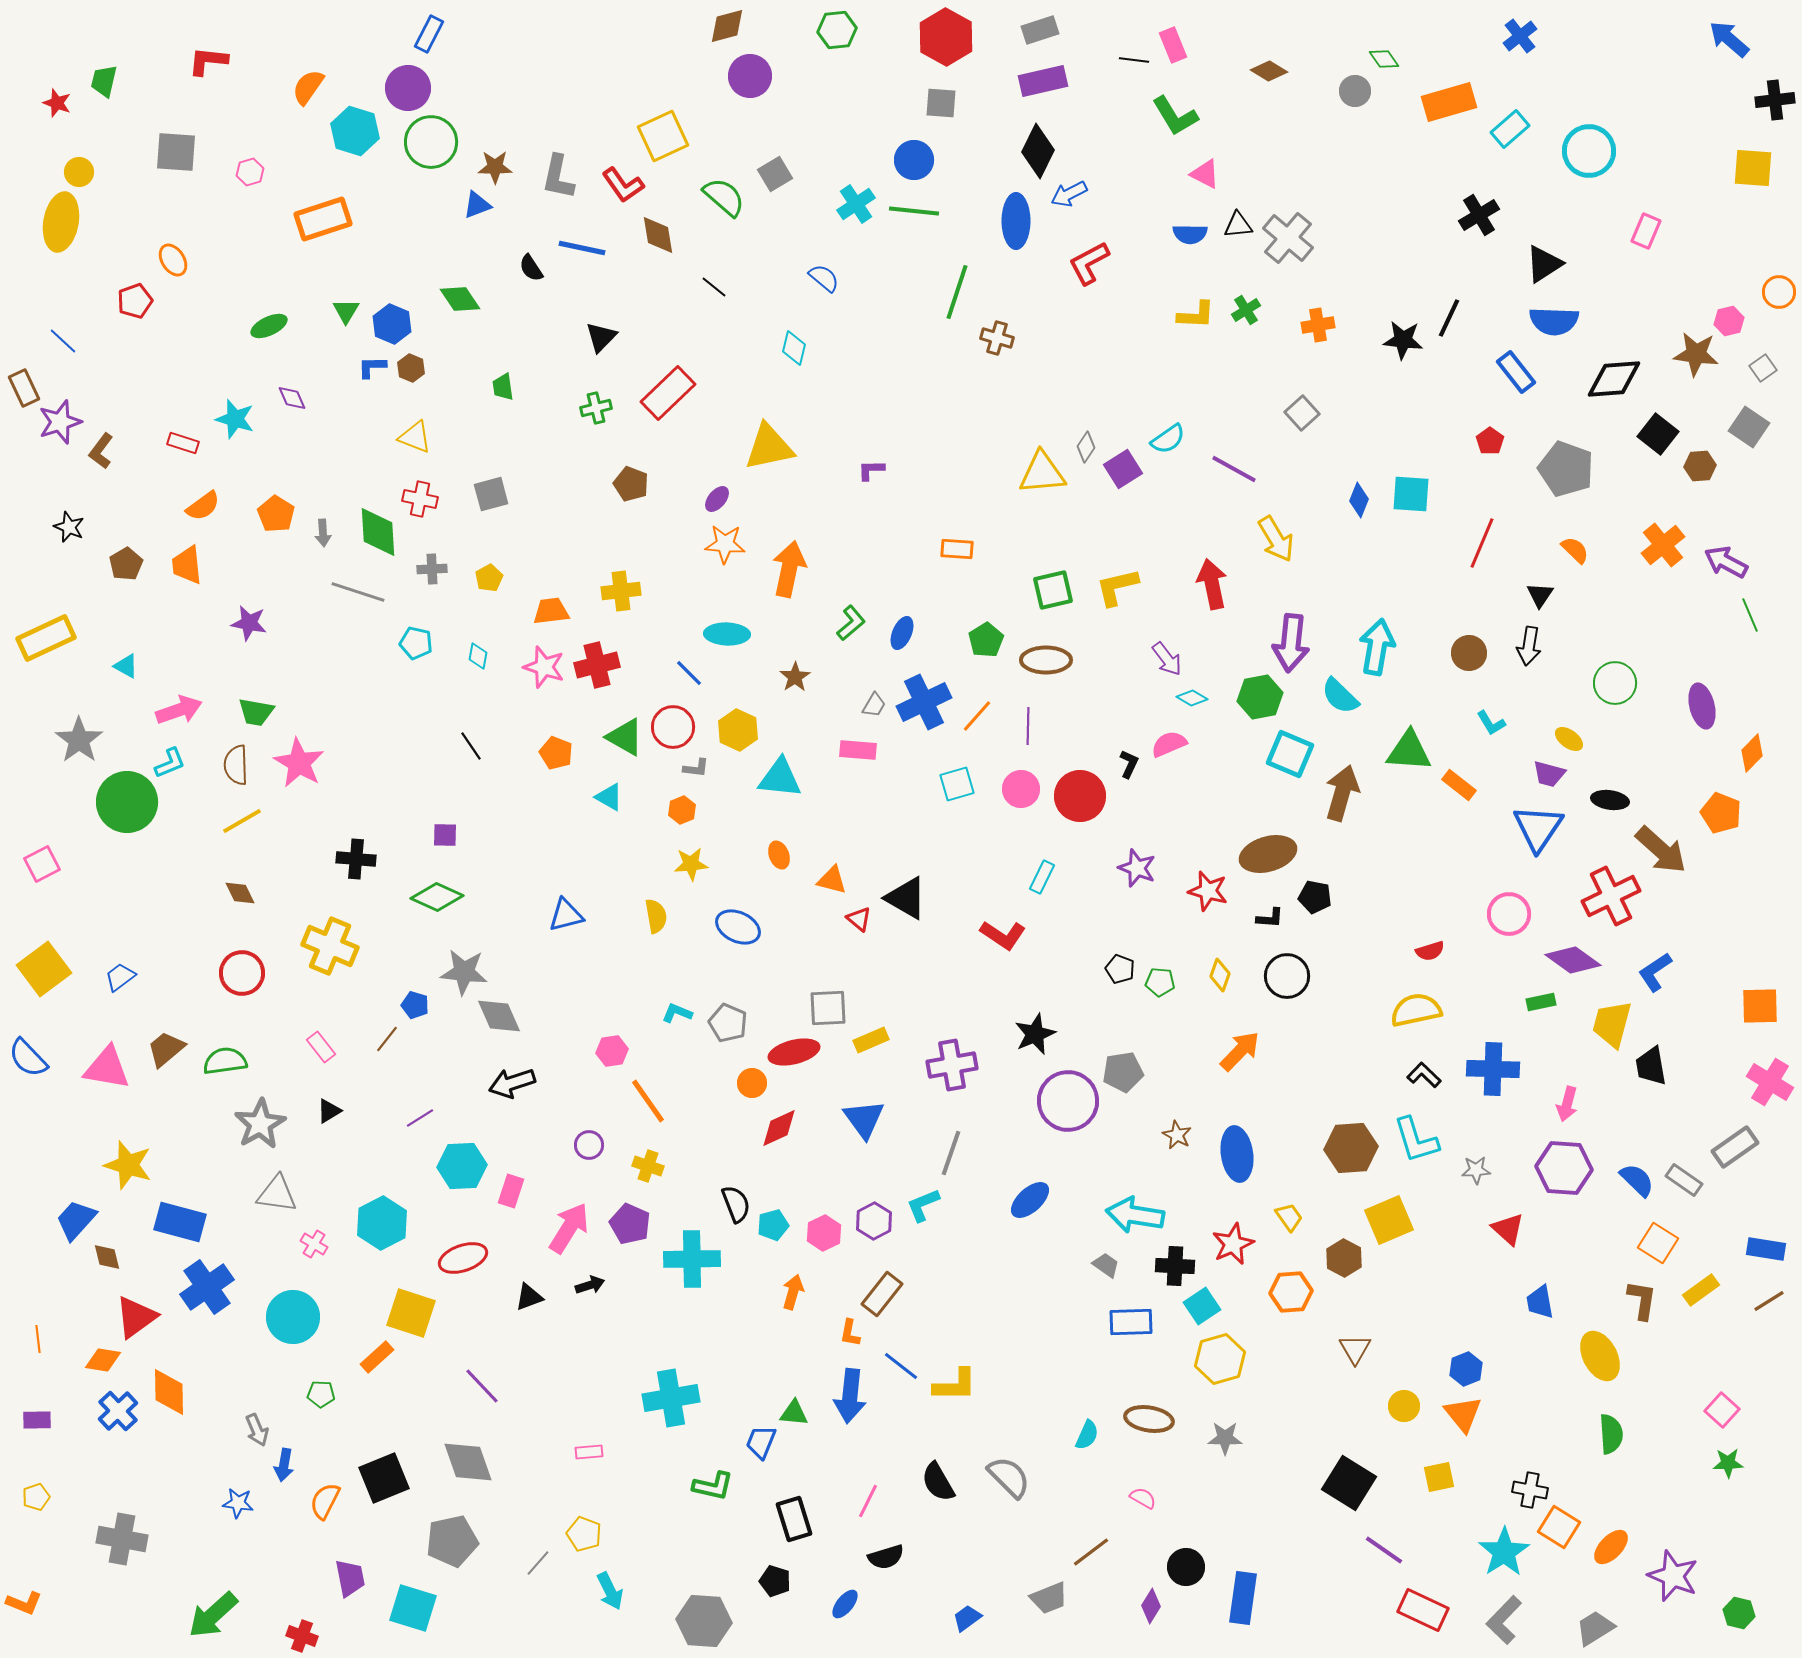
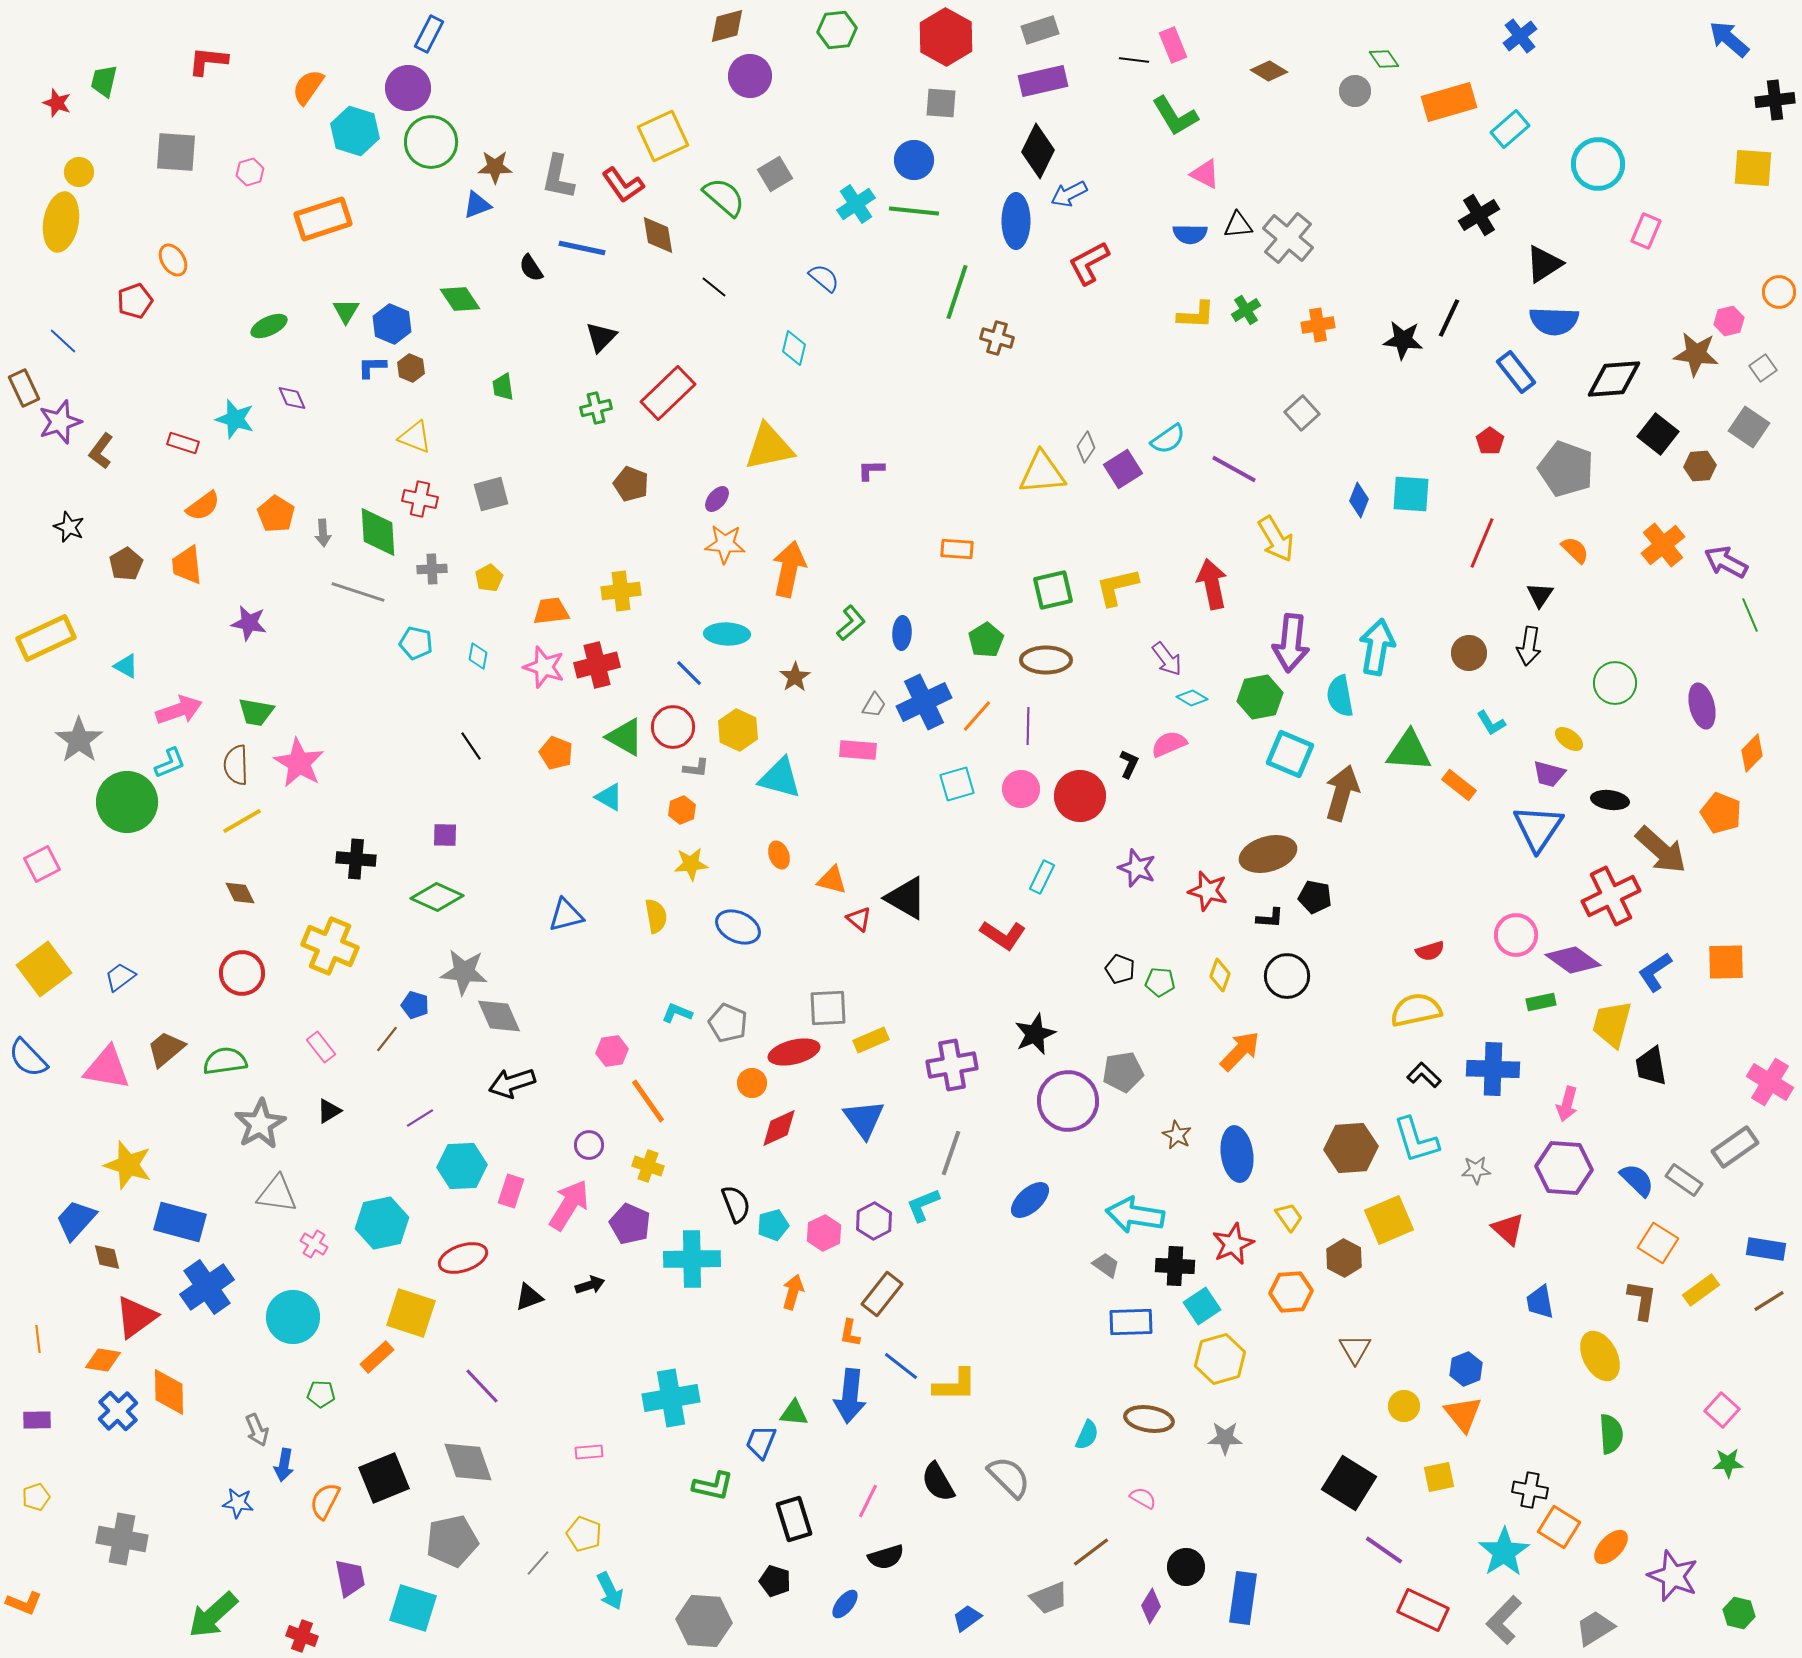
cyan circle at (1589, 151): moved 9 px right, 13 px down
blue ellipse at (902, 633): rotated 20 degrees counterclockwise
cyan semicircle at (1340, 696): rotated 36 degrees clockwise
cyan triangle at (780, 778): rotated 9 degrees clockwise
pink circle at (1509, 914): moved 7 px right, 21 px down
orange square at (1760, 1006): moved 34 px left, 44 px up
cyan hexagon at (382, 1223): rotated 15 degrees clockwise
pink arrow at (569, 1228): moved 23 px up
